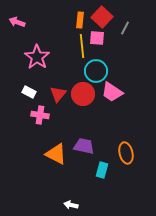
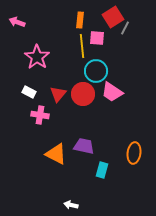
red square: moved 11 px right; rotated 15 degrees clockwise
orange ellipse: moved 8 px right; rotated 20 degrees clockwise
